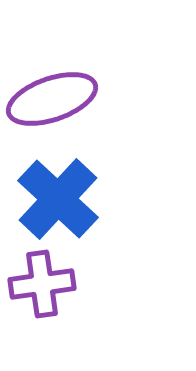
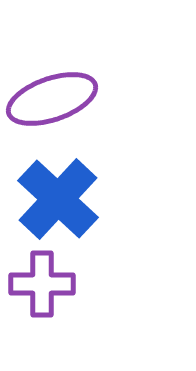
purple cross: rotated 8 degrees clockwise
